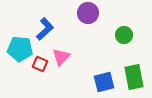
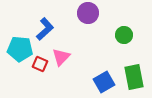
blue square: rotated 15 degrees counterclockwise
